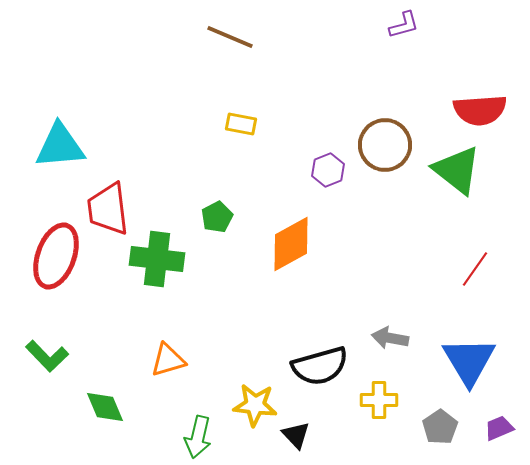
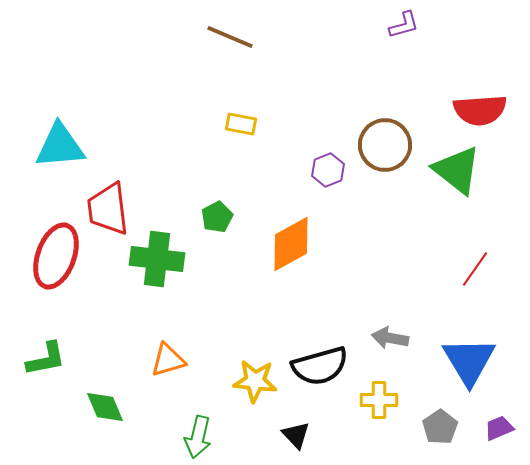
green L-shape: moved 1 px left, 3 px down; rotated 57 degrees counterclockwise
yellow star: moved 24 px up
